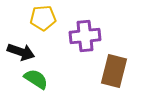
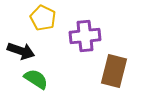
yellow pentagon: rotated 30 degrees clockwise
black arrow: moved 1 px up
